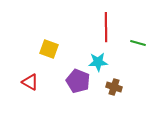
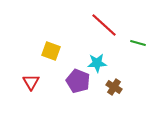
red line: moved 2 px left, 2 px up; rotated 48 degrees counterclockwise
yellow square: moved 2 px right, 2 px down
cyan star: moved 1 px left, 1 px down
red triangle: moved 1 px right; rotated 30 degrees clockwise
brown cross: rotated 14 degrees clockwise
